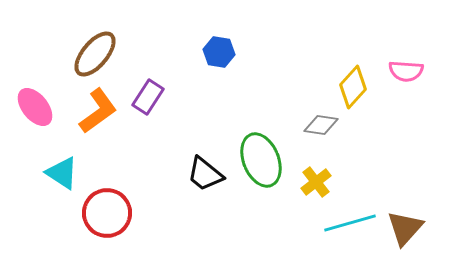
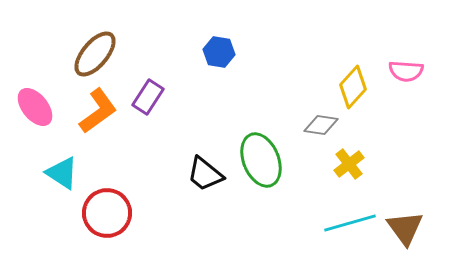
yellow cross: moved 33 px right, 18 px up
brown triangle: rotated 18 degrees counterclockwise
